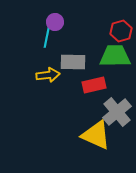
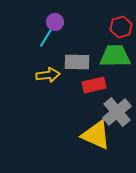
red hexagon: moved 4 px up
cyan line: rotated 20 degrees clockwise
gray rectangle: moved 4 px right
